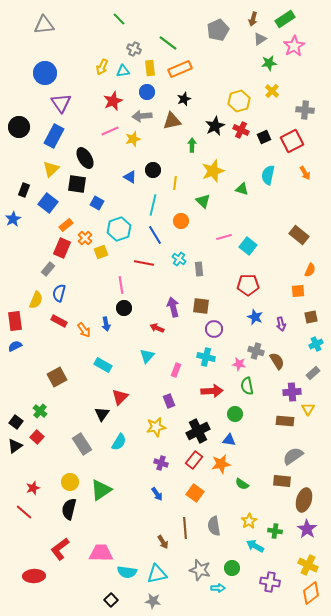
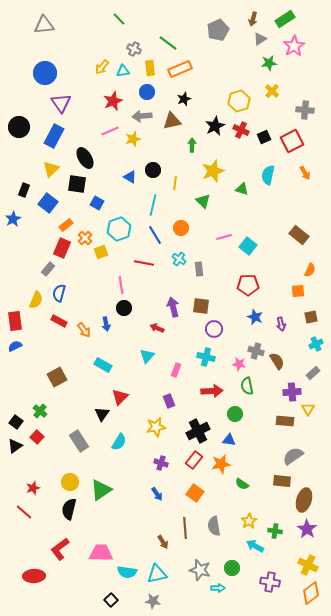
yellow arrow at (102, 67): rotated 14 degrees clockwise
orange circle at (181, 221): moved 7 px down
gray rectangle at (82, 444): moved 3 px left, 3 px up
